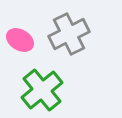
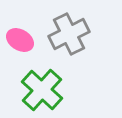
green cross: rotated 9 degrees counterclockwise
